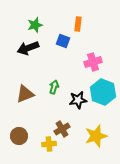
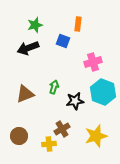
black star: moved 3 px left, 1 px down
